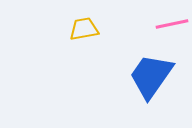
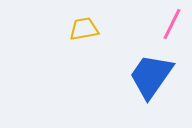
pink line: rotated 52 degrees counterclockwise
